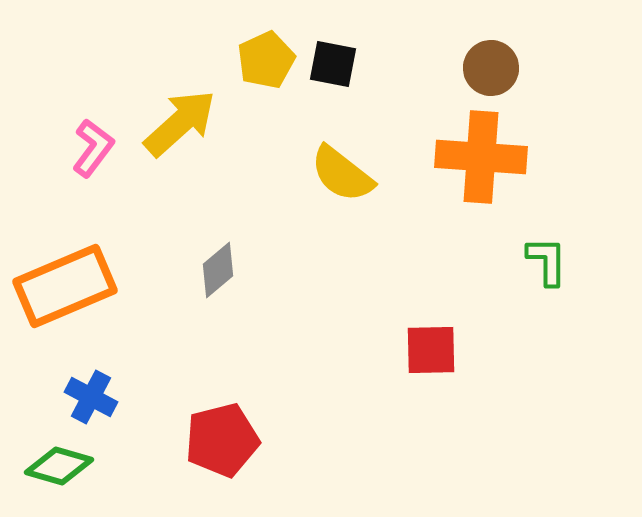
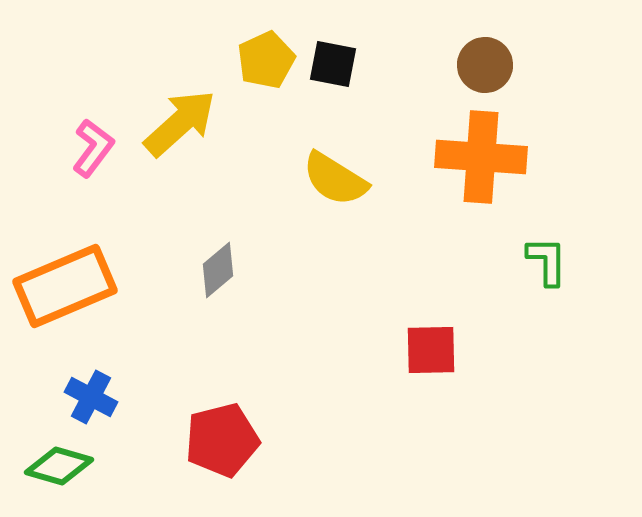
brown circle: moved 6 px left, 3 px up
yellow semicircle: moved 7 px left, 5 px down; rotated 6 degrees counterclockwise
